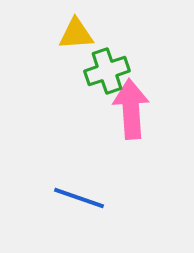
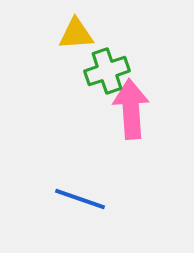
blue line: moved 1 px right, 1 px down
